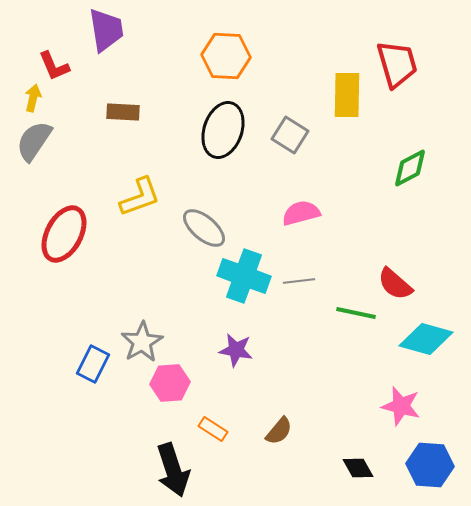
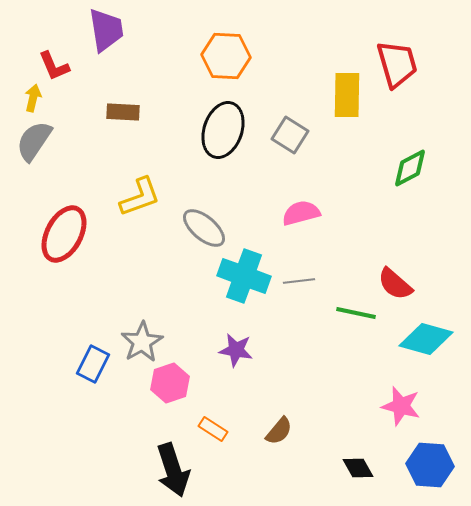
pink hexagon: rotated 15 degrees counterclockwise
